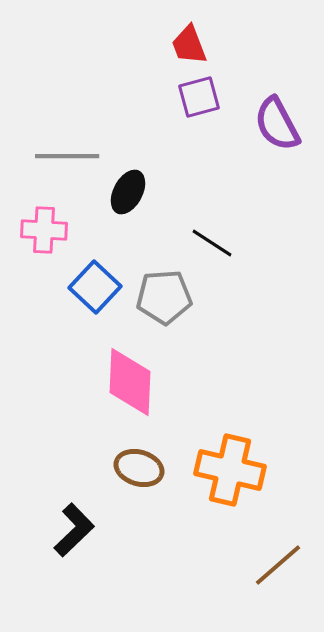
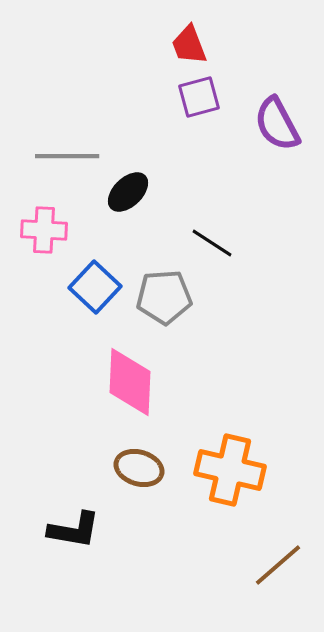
black ellipse: rotated 18 degrees clockwise
black L-shape: rotated 54 degrees clockwise
